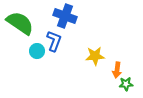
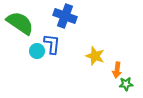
blue L-shape: moved 2 px left, 3 px down; rotated 15 degrees counterclockwise
yellow star: rotated 24 degrees clockwise
